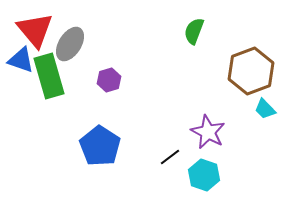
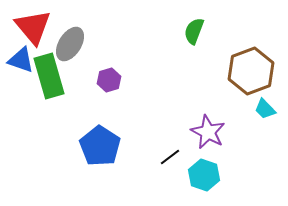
red triangle: moved 2 px left, 3 px up
